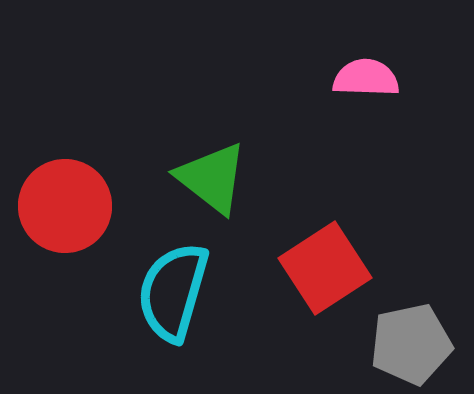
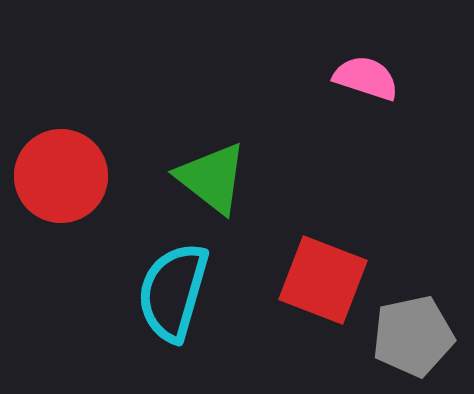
pink semicircle: rotated 16 degrees clockwise
red circle: moved 4 px left, 30 px up
red square: moved 2 px left, 12 px down; rotated 36 degrees counterclockwise
gray pentagon: moved 2 px right, 8 px up
